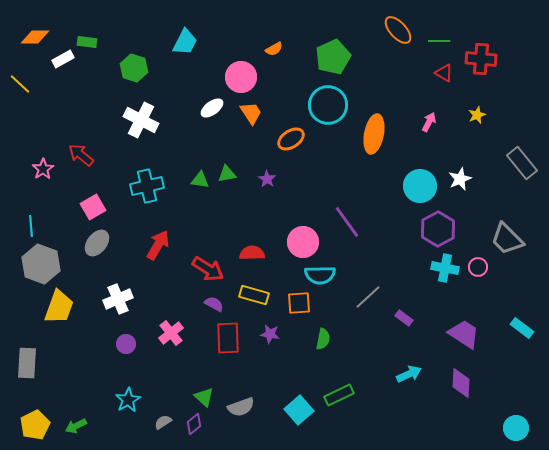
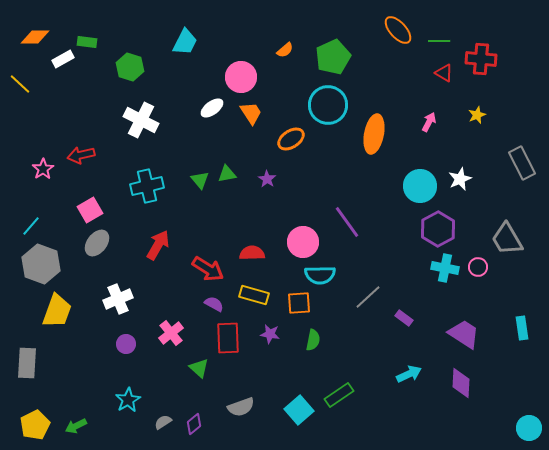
orange semicircle at (274, 49): moved 11 px right, 1 px down; rotated 12 degrees counterclockwise
green hexagon at (134, 68): moved 4 px left, 1 px up
red arrow at (81, 155): rotated 52 degrees counterclockwise
gray rectangle at (522, 163): rotated 12 degrees clockwise
green triangle at (200, 180): rotated 42 degrees clockwise
pink square at (93, 207): moved 3 px left, 3 px down
cyan line at (31, 226): rotated 45 degrees clockwise
gray trapezoid at (507, 239): rotated 15 degrees clockwise
yellow trapezoid at (59, 307): moved 2 px left, 4 px down
cyan rectangle at (522, 328): rotated 45 degrees clockwise
green semicircle at (323, 339): moved 10 px left, 1 px down
green rectangle at (339, 395): rotated 8 degrees counterclockwise
green triangle at (204, 397): moved 5 px left, 29 px up
cyan circle at (516, 428): moved 13 px right
